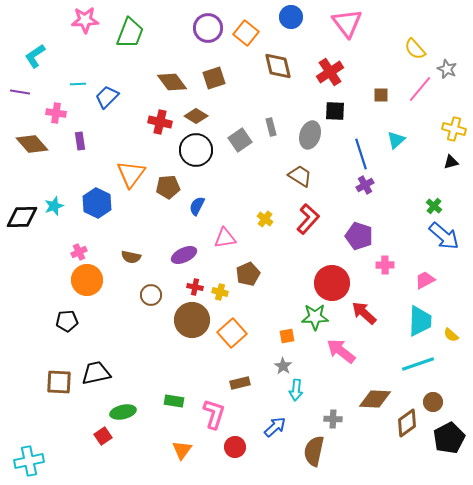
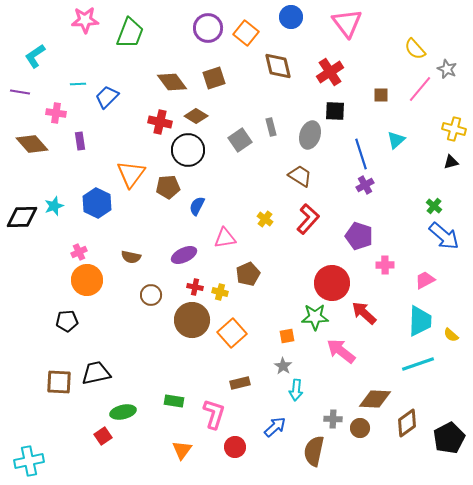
black circle at (196, 150): moved 8 px left
brown circle at (433, 402): moved 73 px left, 26 px down
